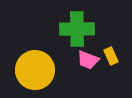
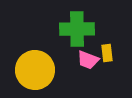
yellow rectangle: moved 4 px left, 3 px up; rotated 18 degrees clockwise
